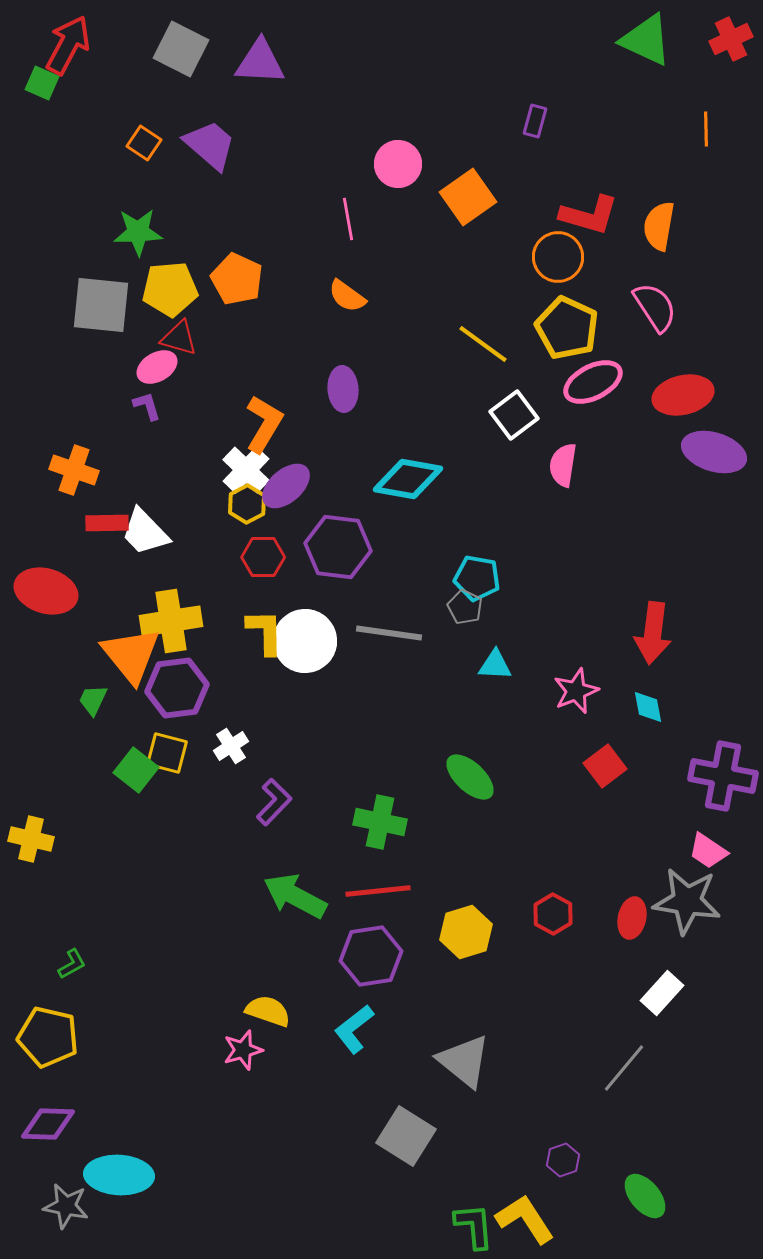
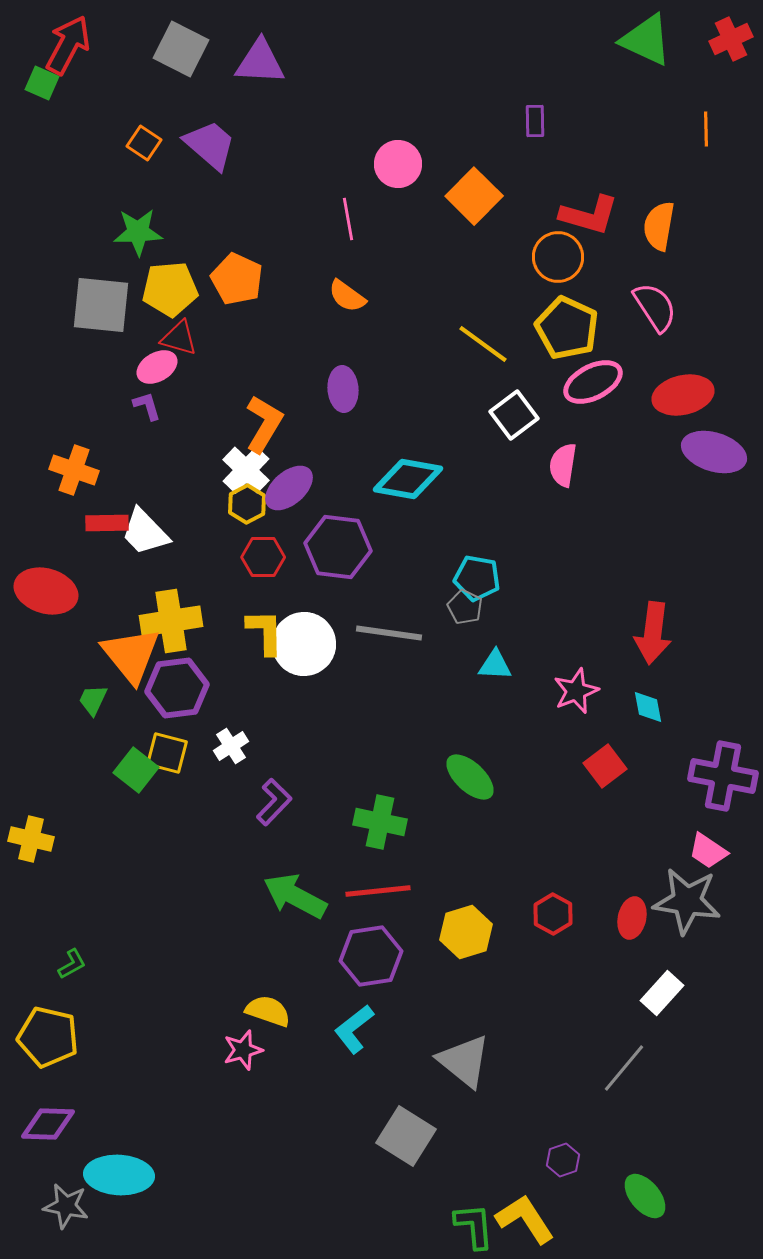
purple rectangle at (535, 121): rotated 16 degrees counterclockwise
orange square at (468, 197): moved 6 px right, 1 px up; rotated 10 degrees counterclockwise
purple ellipse at (286, 486): moved 3 px right, 2 px down
white circle at (305, 641): moved 1 px left, 3 px down
